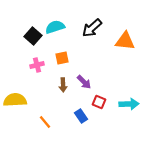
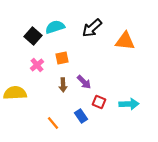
pink cross: rotated 24 degrees counterclockwise
yellow semicircle: moved 7 px up
orange line: moved 8 px right, 1 px down
